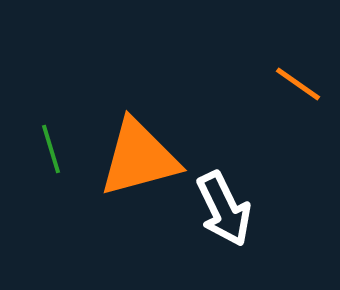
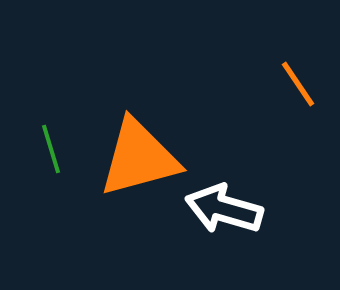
orange line: rotated 21 degrees clockwise
white arrow: rotated 132 degrees clockwise
